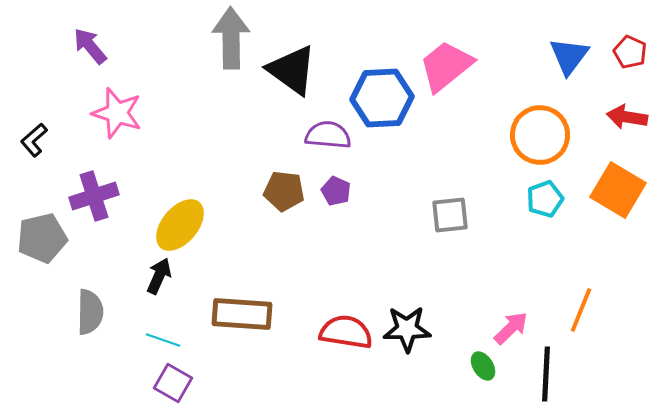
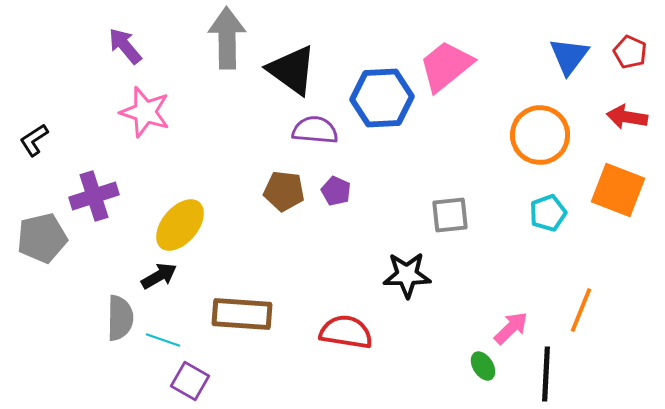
gray arrow: moved 4 px left
purple arrow: moved 35 px right
pink star: moved 28 px right, 1 px up
purple semicircle: moved 13 px left, 5 px up
black L-shape: rotated 8 degrees clockwise
orange square: rotated 10 degrees counterclockwise
cyan pentagon: moved 3 px right, 14 px down
black arrow: rotated 36 degrees clockwise
gray semicircle: moved 30 px right, 6 px down
black star: moved 54 px up
purple square: moved 17 px right, 2 px up
